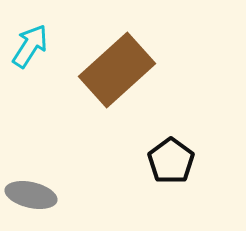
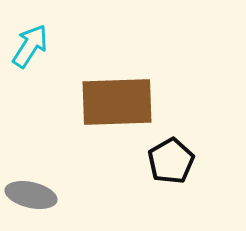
brown rectangle: moved 32 px down; rotated 40 degrees clockwise
black pentagon: rotated 6 degrees clockwise
